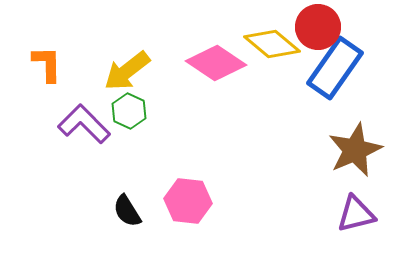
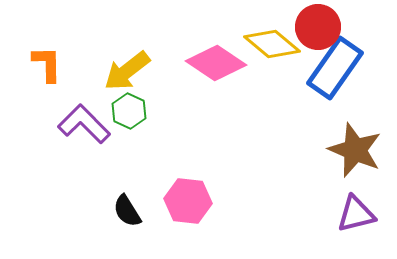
brown star: rotated 26 degrees counterclockwise
